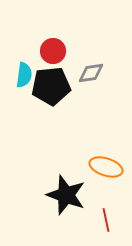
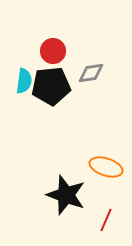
cyan semicircle: moved 6 px down
red line: rotated 35 degrees clockwise
